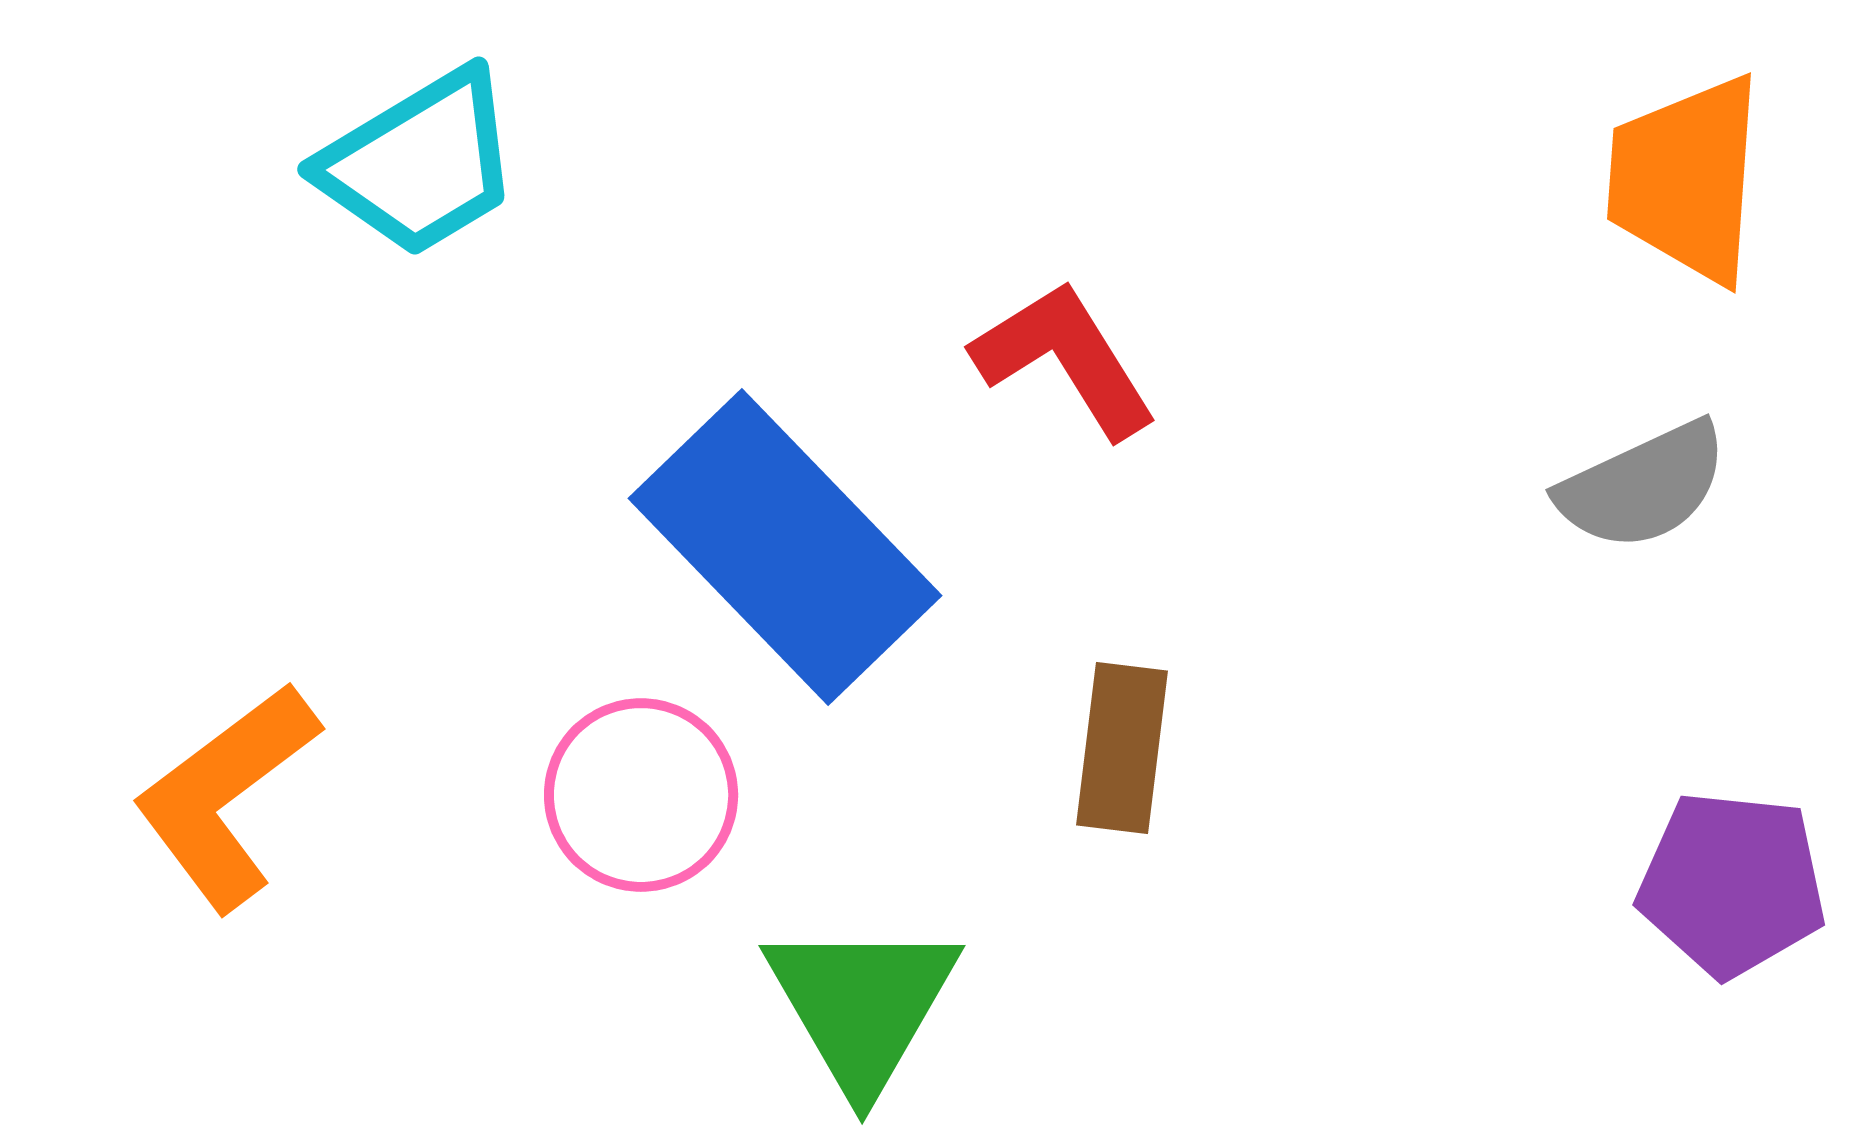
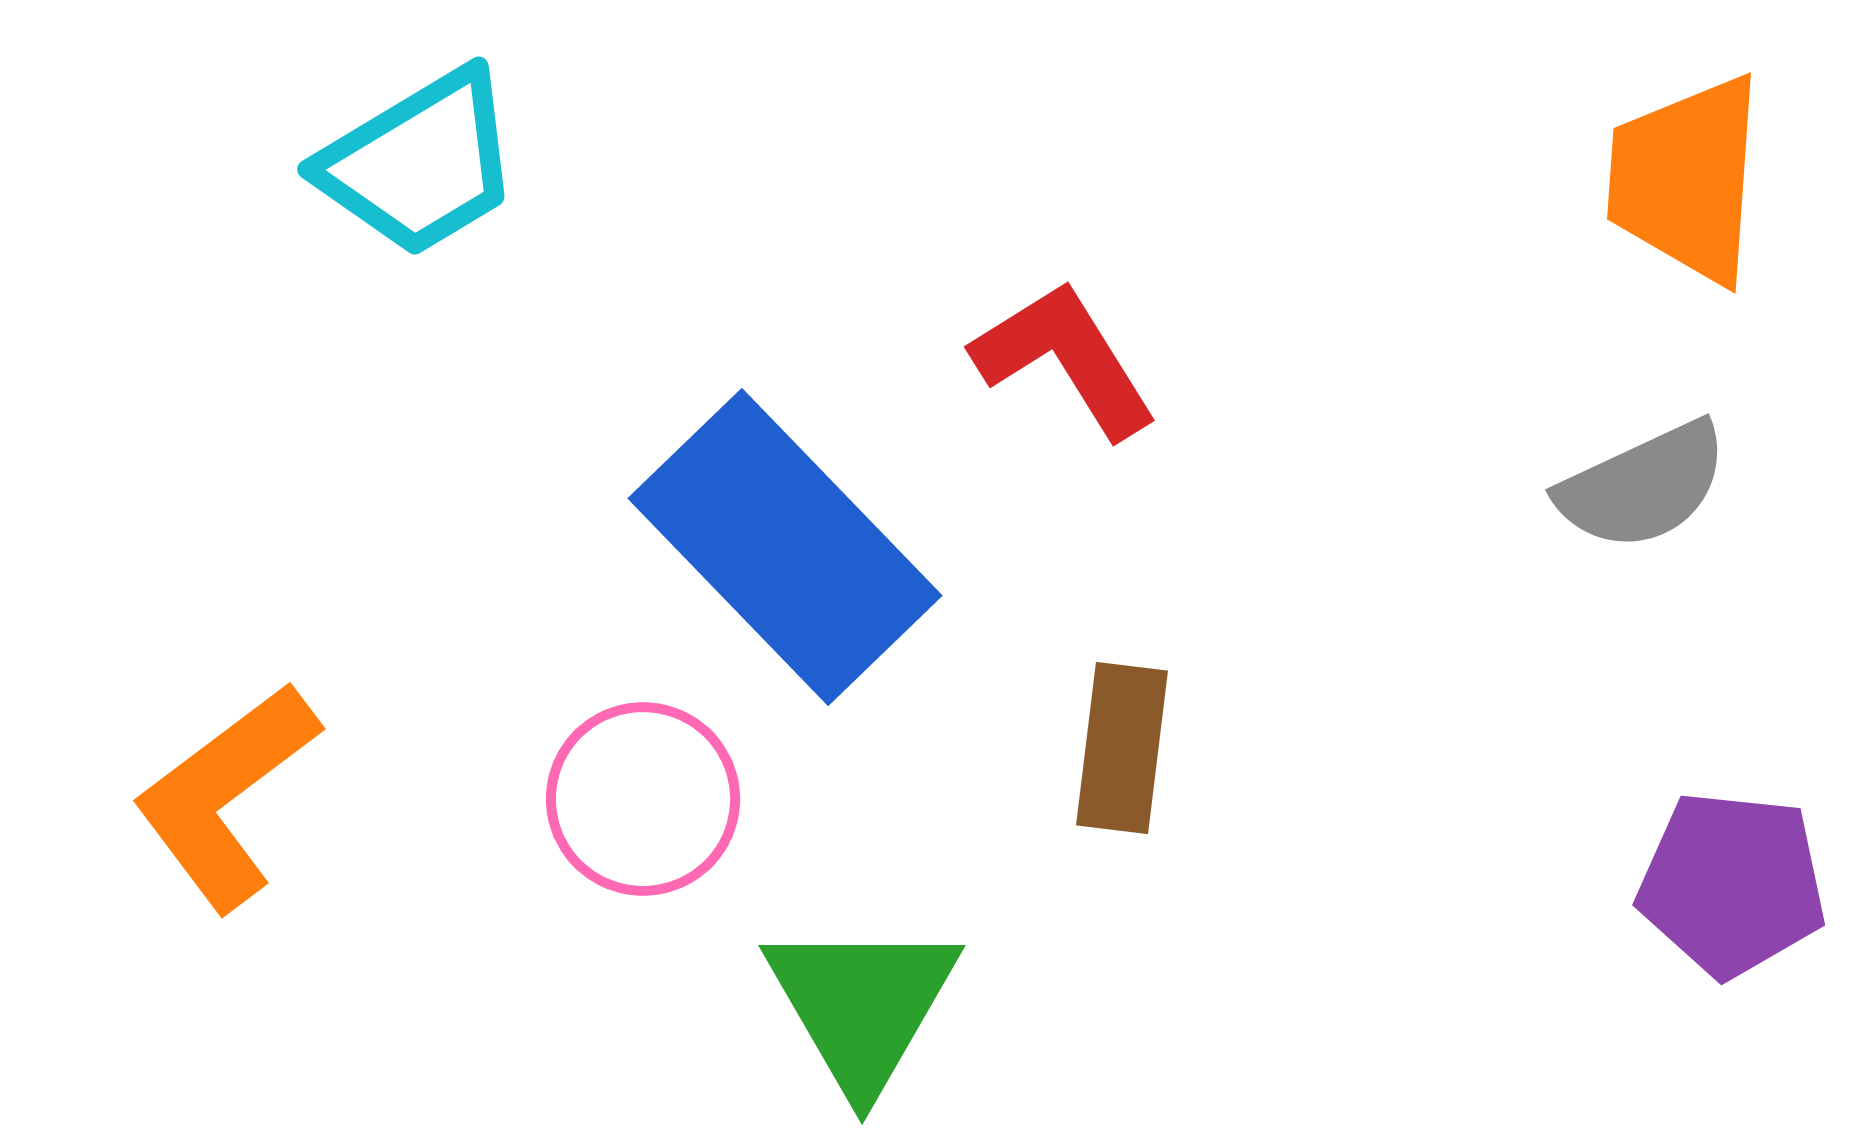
pink circle: moved 2 px right, 4 px down
